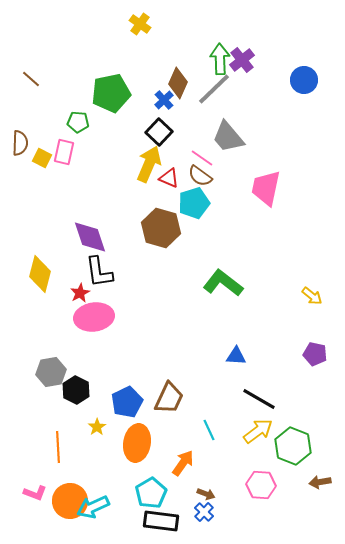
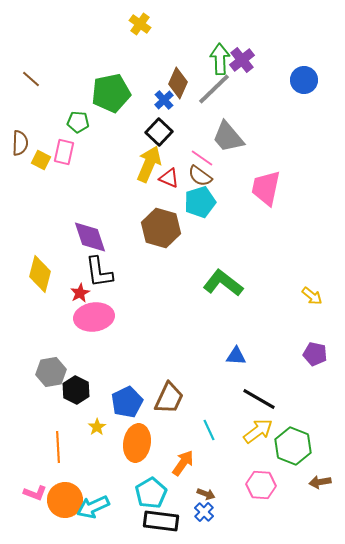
yellow square at (42, 158): moved 1 px left, 2 px down
cyan pentagon at (194, 203): moved 6 px right, 1 px up
orange circle at (70, 501): moved 5 px left, 1 px up
